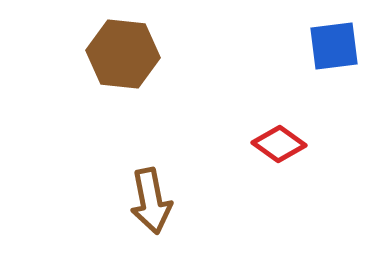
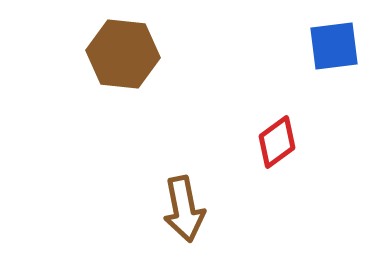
red diamond: moved 2 px left, 2 px up; rotated 72 degrees counterclockwise
brown arrow: moved 33 px right, 8 px down
